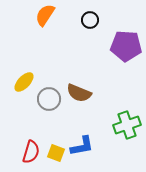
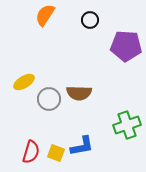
yellow ellipse: rotated 15 degrees clockwise
brown semicircle: rotated 20 degrees counterclockwise
